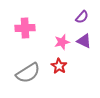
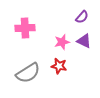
red star: rotated 21 degrees counterclockwise
